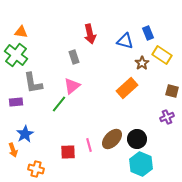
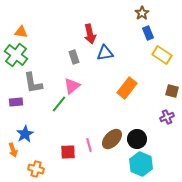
blue triangle: moved 20 px left, 12 px down; rotated 24 degrees counterclockwise
brown star: moved 50 px up
orange rectangle: rotated 10 degrees counterclockwise
